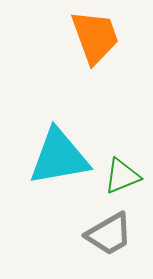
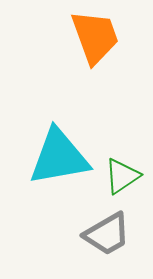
green triangle: rotated 12 degrees counterclockwise
gray trapezoid: moved 2 px left
